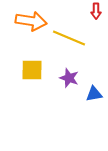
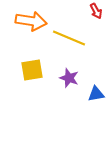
red arrow: rotated 28 degrees counterclockwise
yellow square: rotated 10 degrees counterclockwise
blue triangle: moved 2 px right
